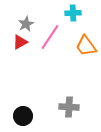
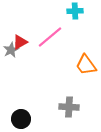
cyan cross: moved 2 px right, 2 px up
gray star: moved 15 px left, 26 px down
pink line: rotated 16 degrees clockwise
orange trapezoid: moved 19 px down
black circle: moved 2 px left, 3 px down
